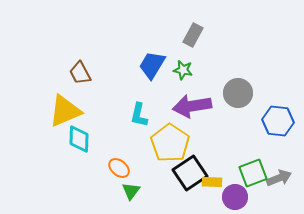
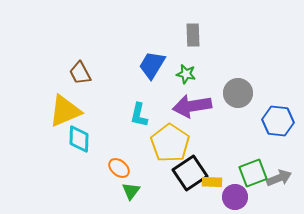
gray rectangle: rotated 30 degrees counterclockwise
green star: moved 3 px right, 4 px down
